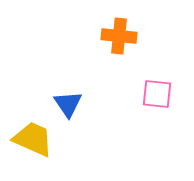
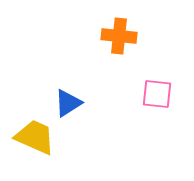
blue triangle: moved 1 px up; rotated 32 degrees clockwise
yellow trapezoid: moved 2 px right, 2 px up
